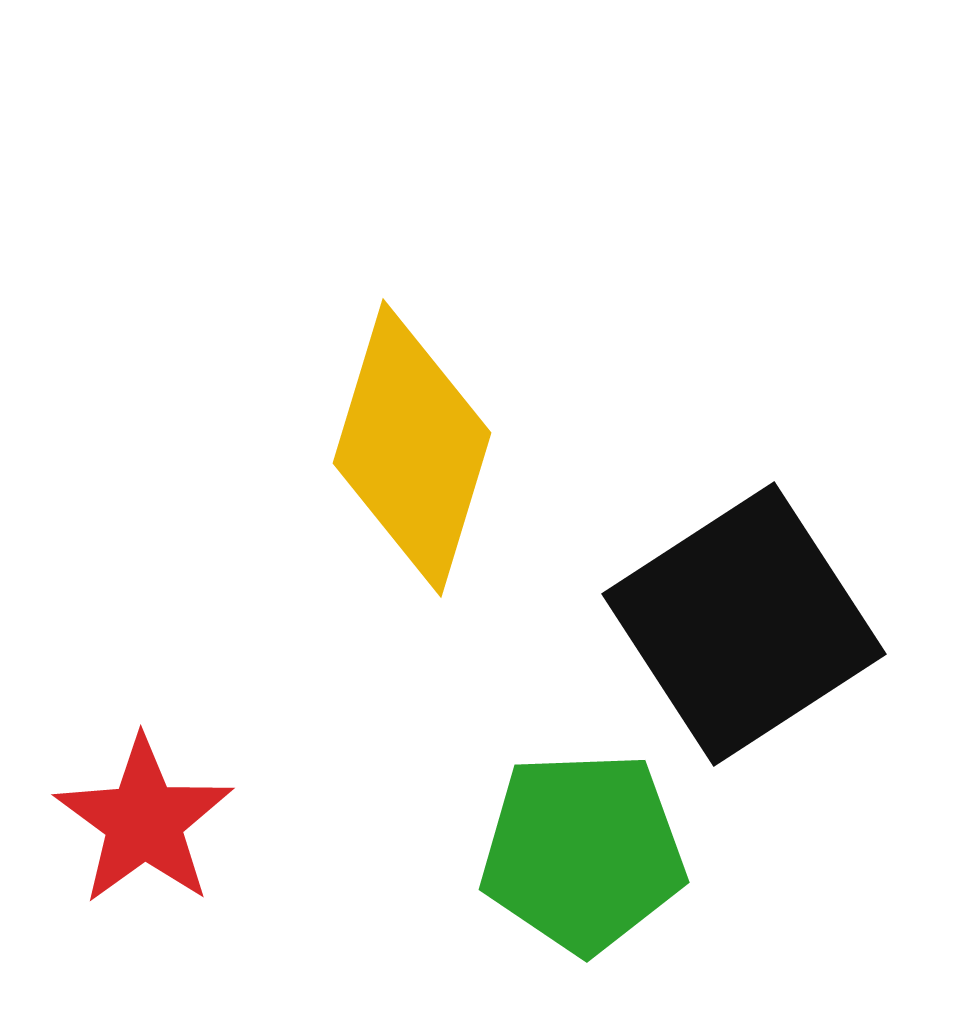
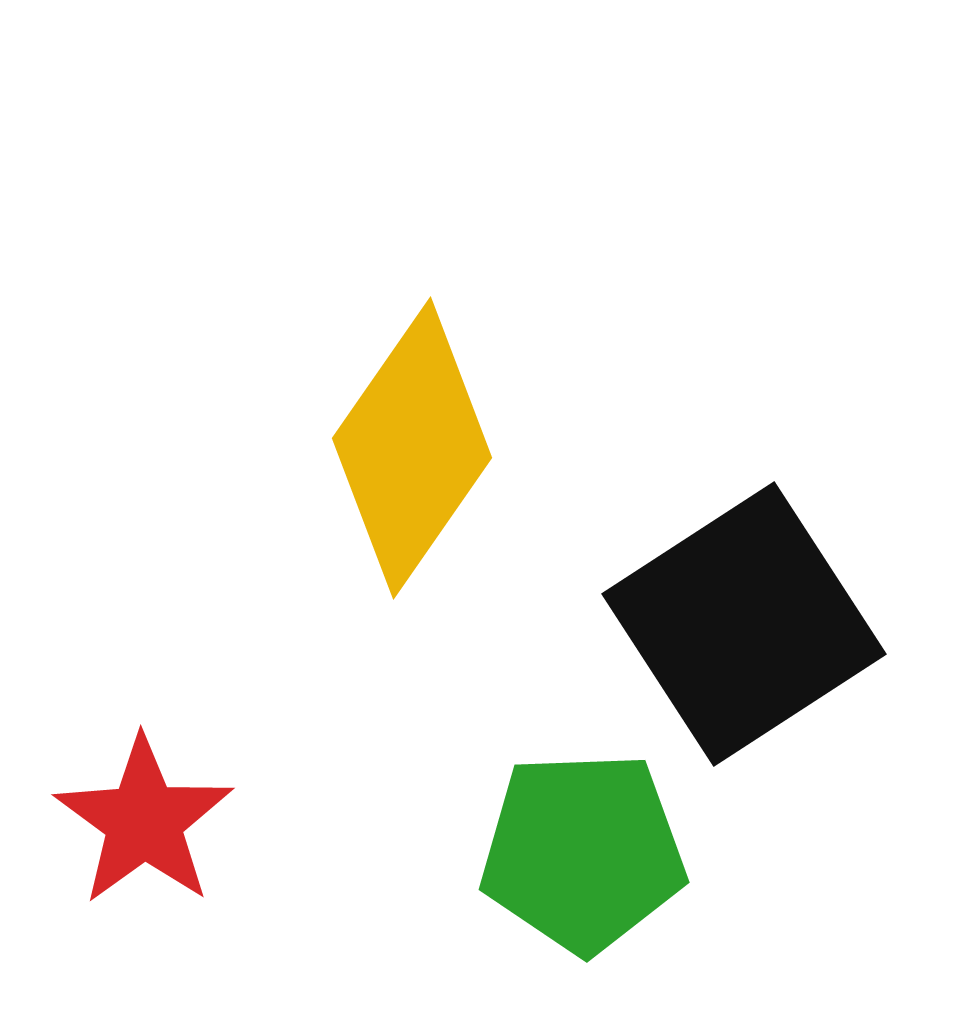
yellow diamond: rotated 18 degrees clockwise
